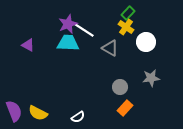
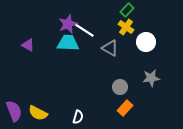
green rectangle: moved 1 px left, 3 px up
white semicircle: rotated 40 degrees counterclockwise
